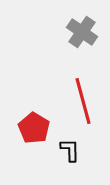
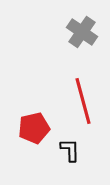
red pentagon: rotated 28 degrees clockwise
